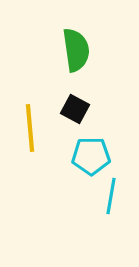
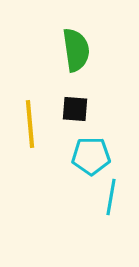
black square: rotated 24 degrees counterclockwise
yellow line: moved 4 px up
cyan line: moved 1 px down
